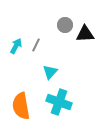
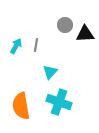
gray line: rotated 16 degrees counterclockwise
